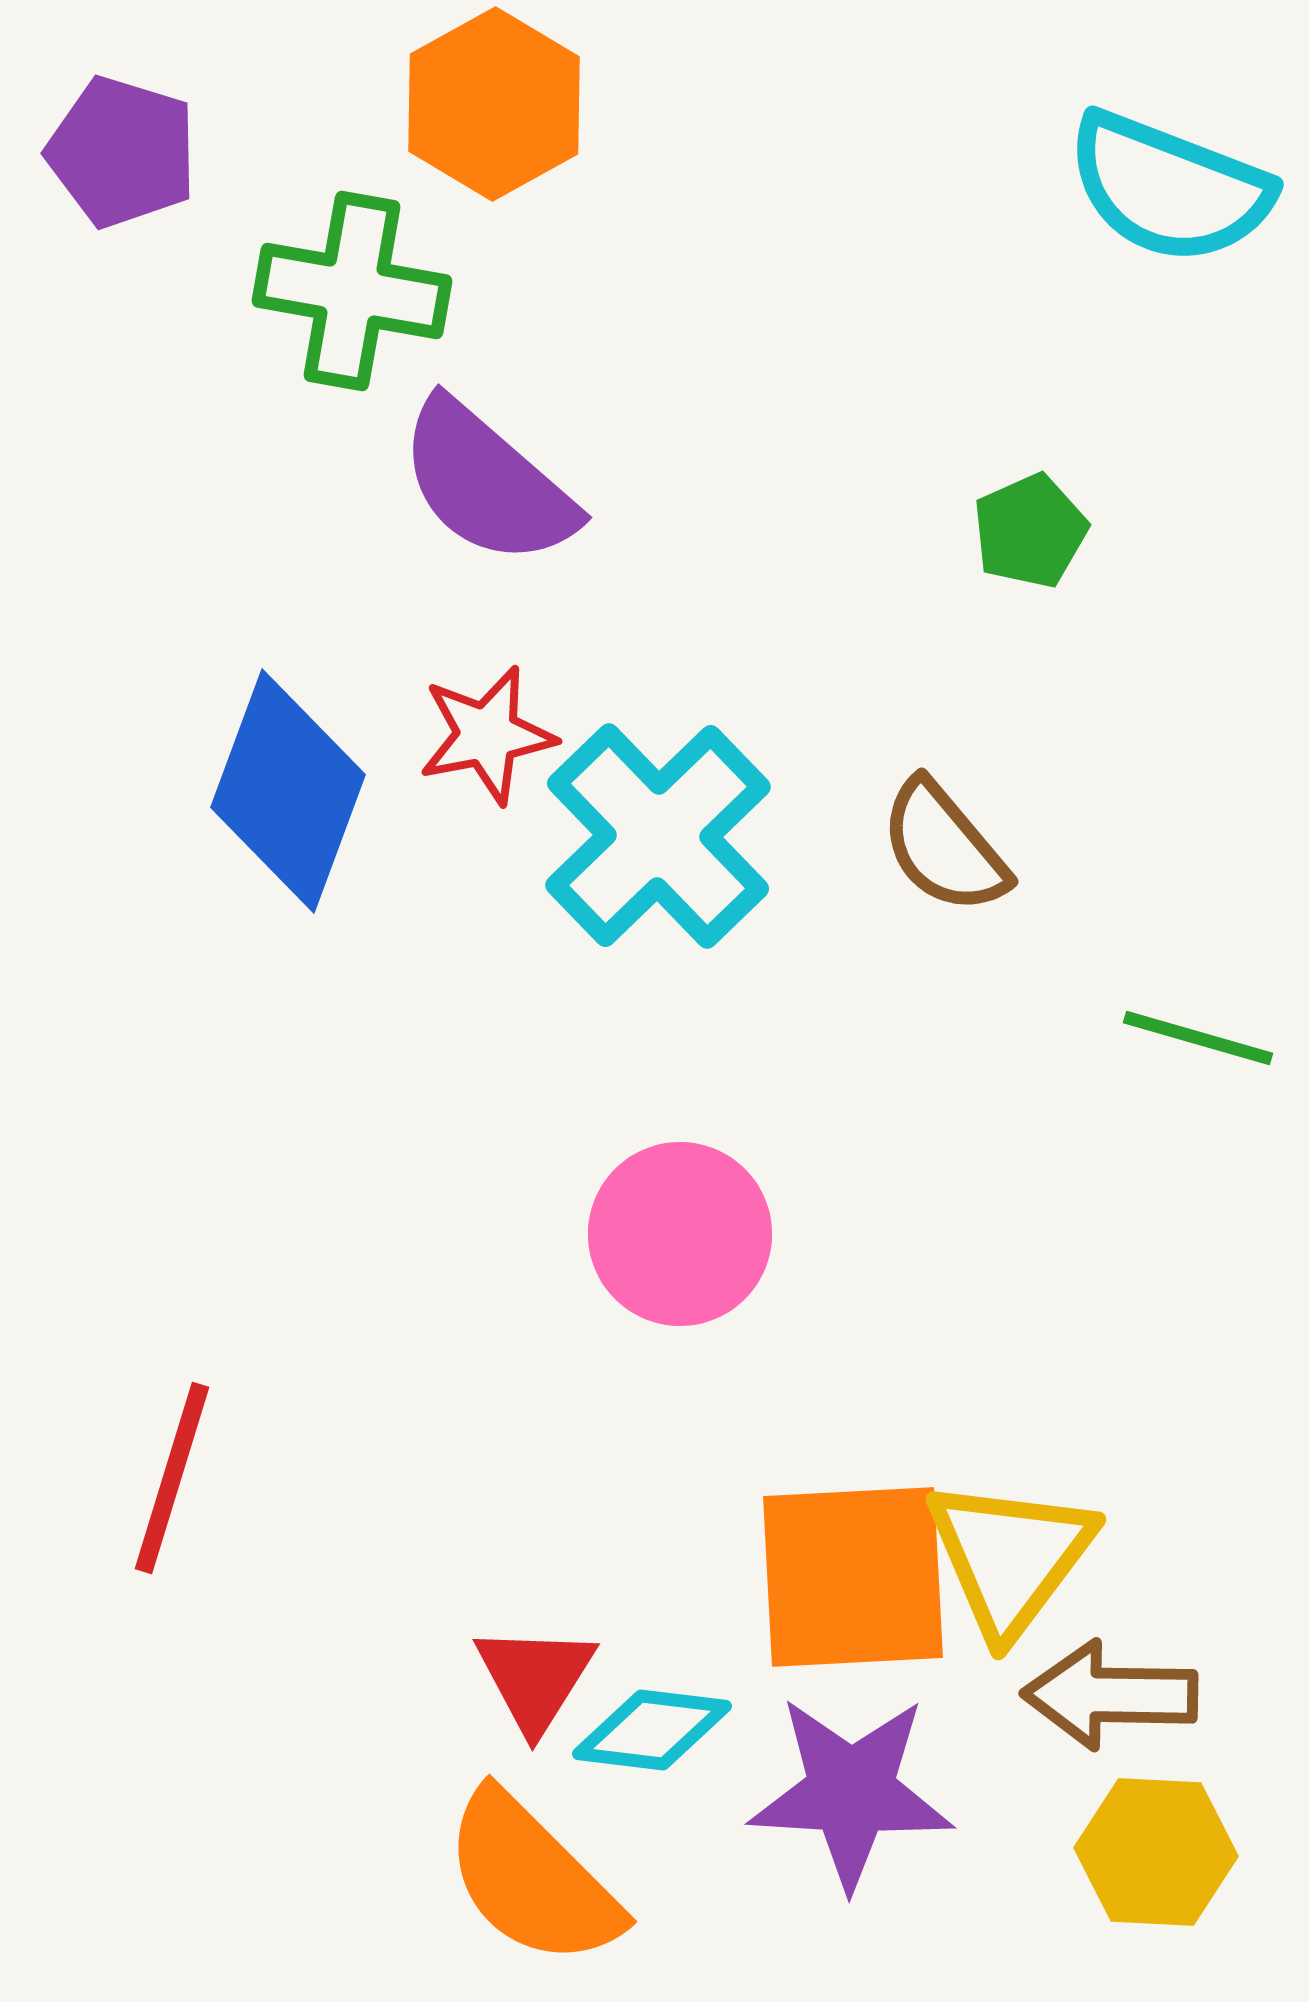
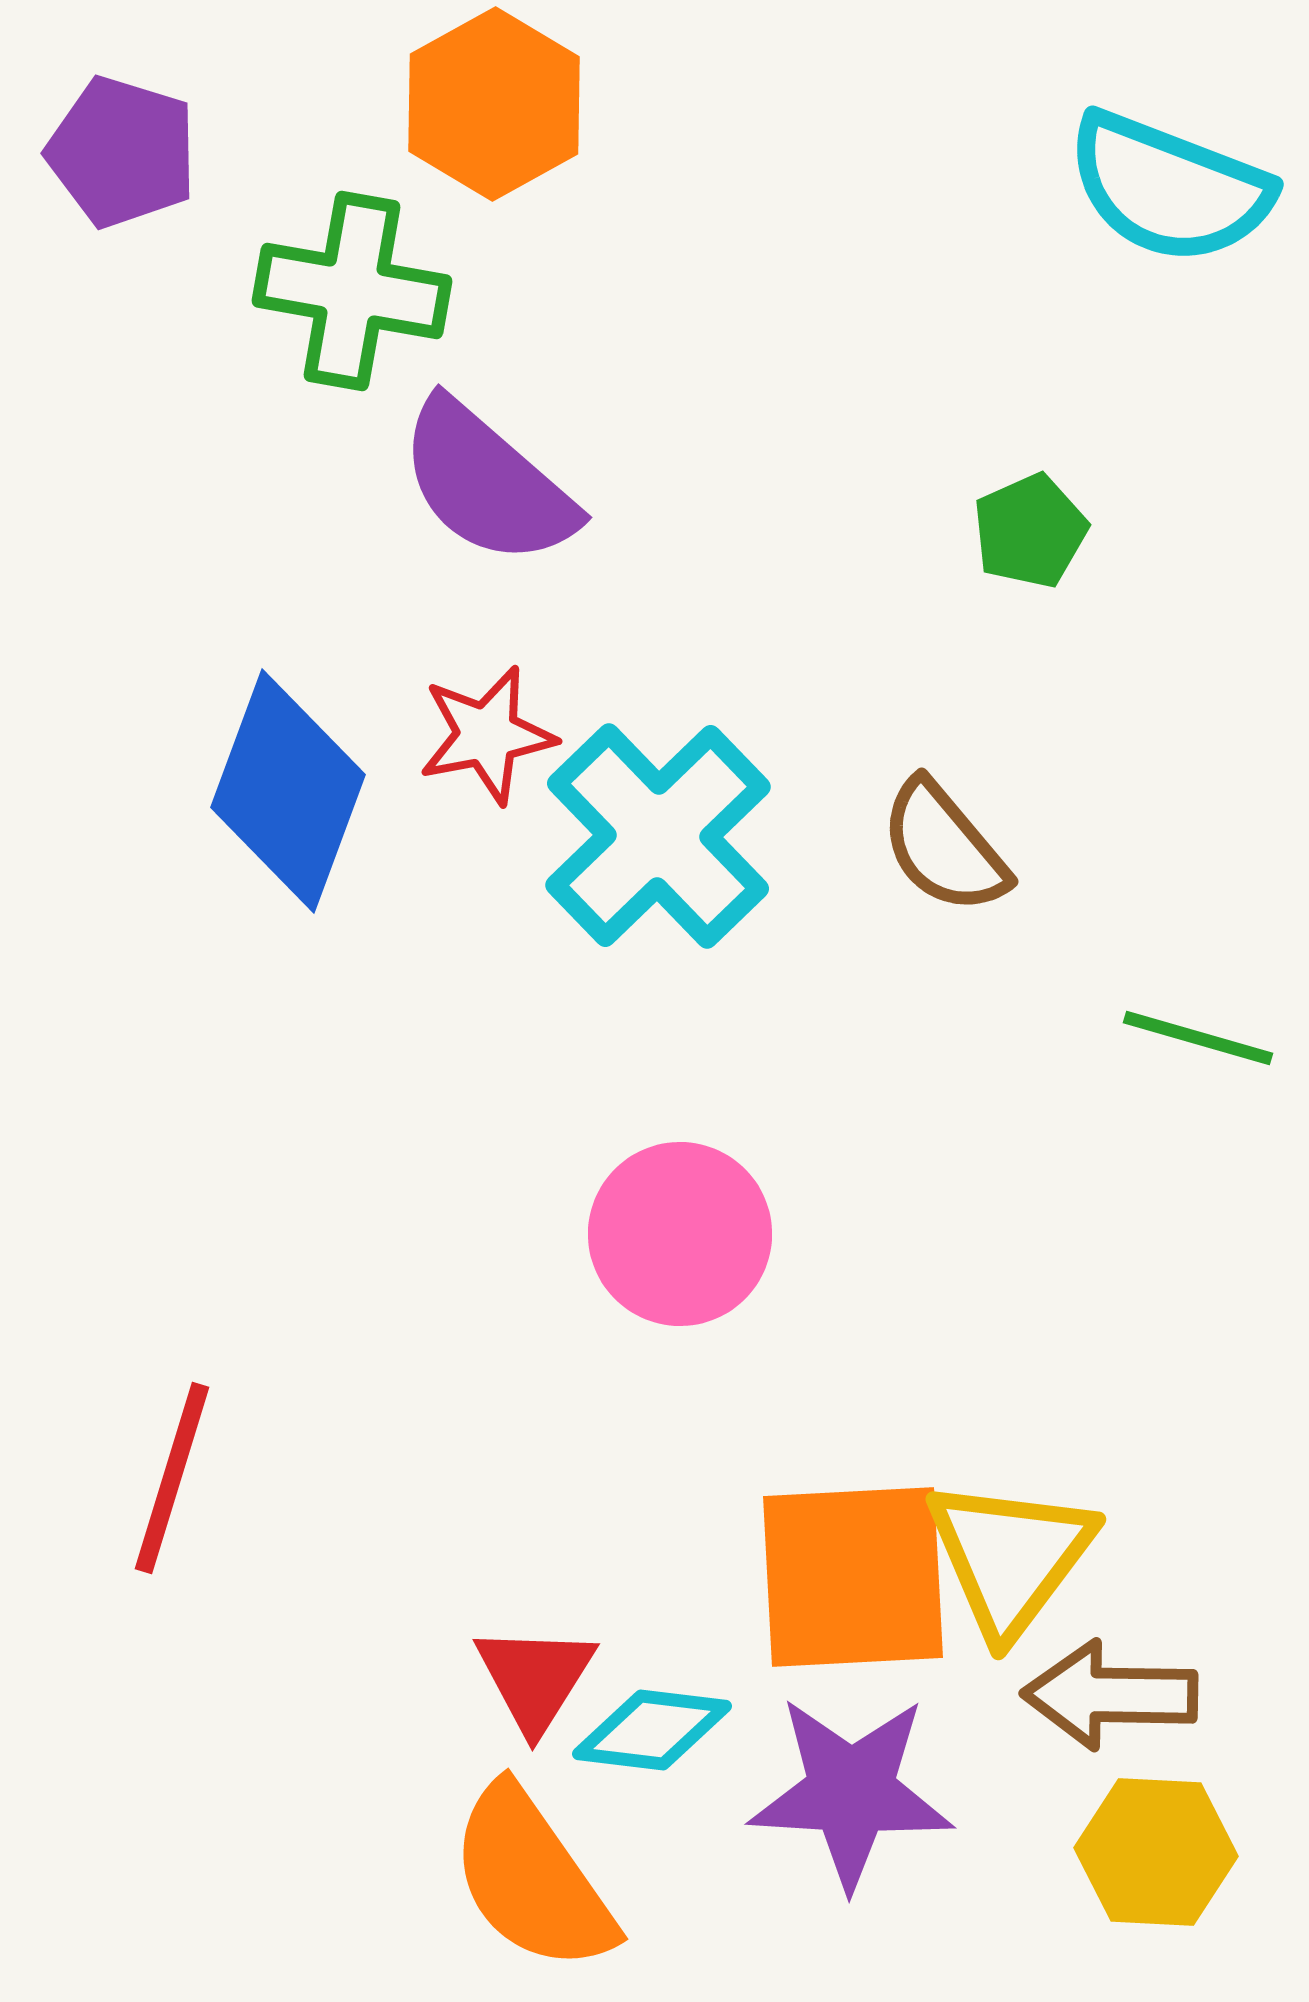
orange semicircle: rotated 10 degrees clockwise
